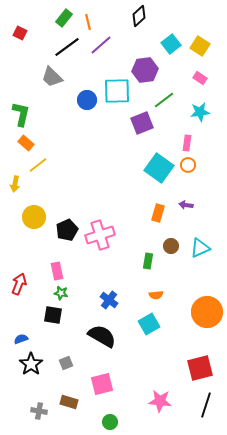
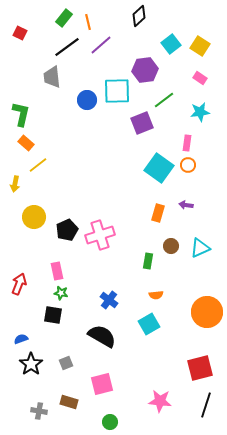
gray trapezoid at (52, 77): rotated 40 degrees clockwise
